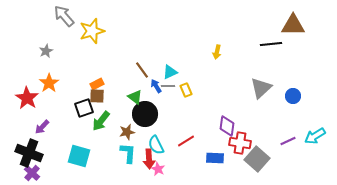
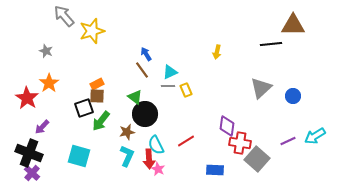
gray star: rotated 24 degrees counterclockwise
blue arrow: moved 10 px left, 32 px up
cyan L-shape: moved 1 px left, 3 px down; rotated 20 degrees clockwise
blue rectangle: moved 12 px down
